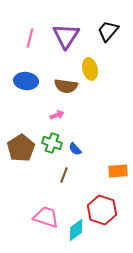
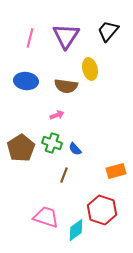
orange rectangle: moved 2 px left; rotated 12 degrees counterclockwise
